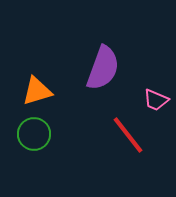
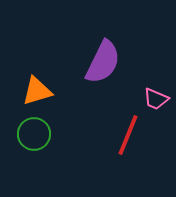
purple semicircle: moved 6 px up; rotated 6 degrees clockwise
pink trapezoid: moved 1 px up
red line: rotated 60 degrees clockwise
